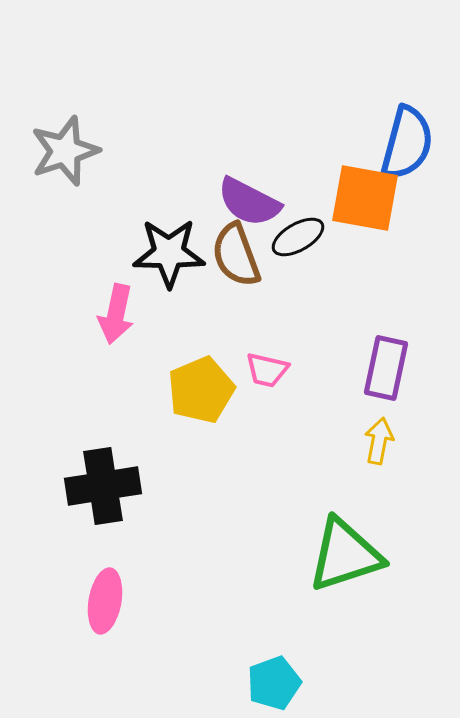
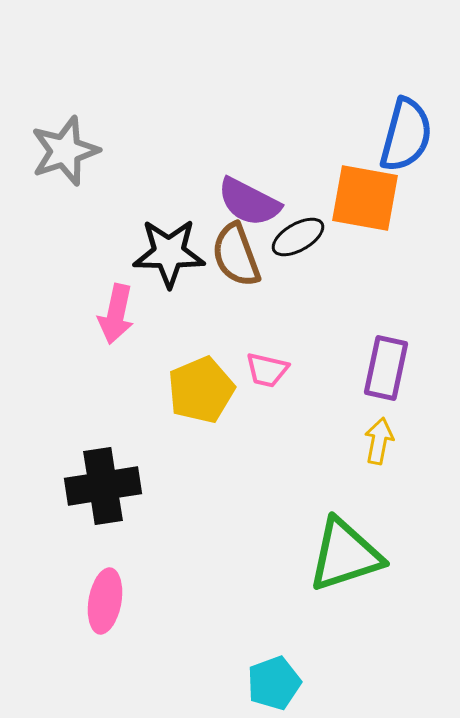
blue semicircle: moved 1 px left, 8 px up
